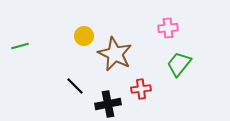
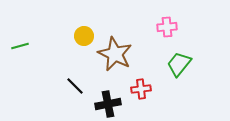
pink cross: moved 1 px left, 1 px up
